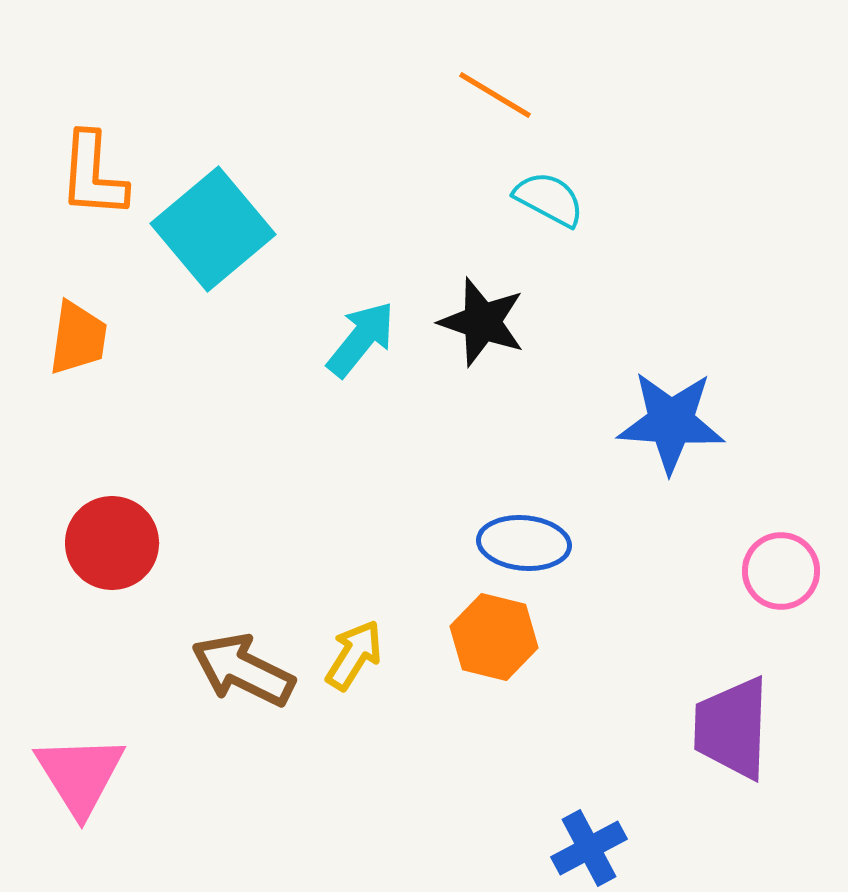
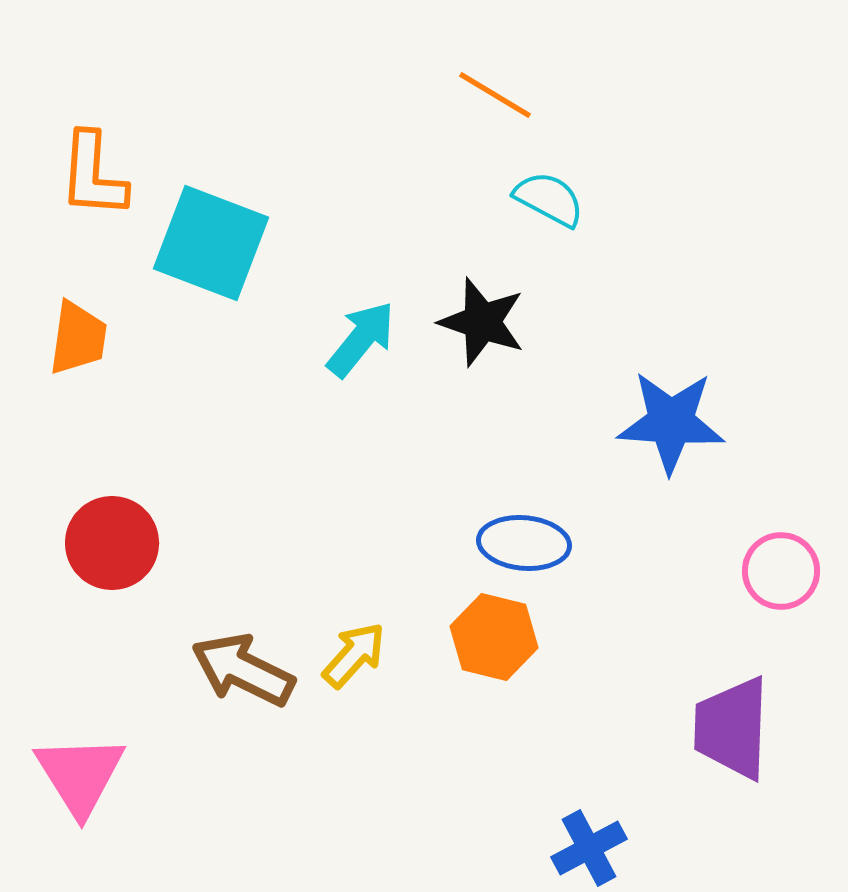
cyan square: moved 2 px left, 14 px down; rotated 29 degrees counterclockwise
yellow arrow: rotated 10 degrees clockwise
